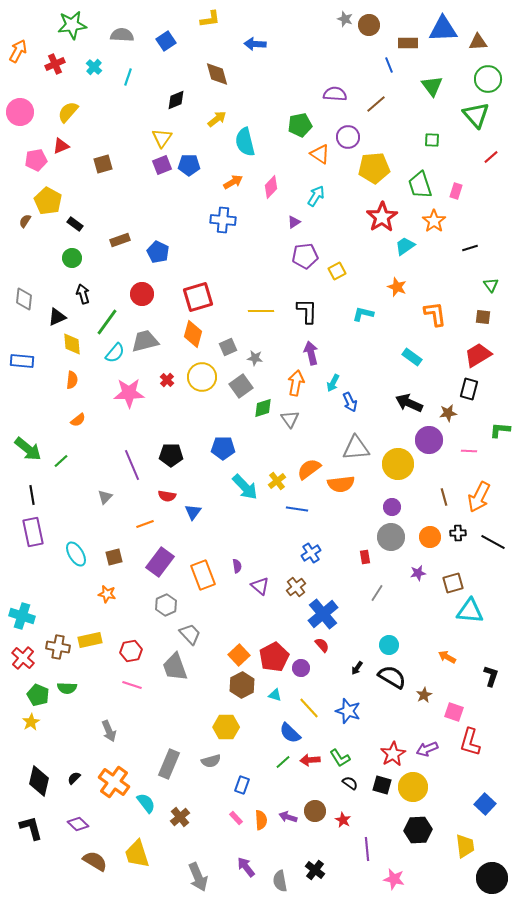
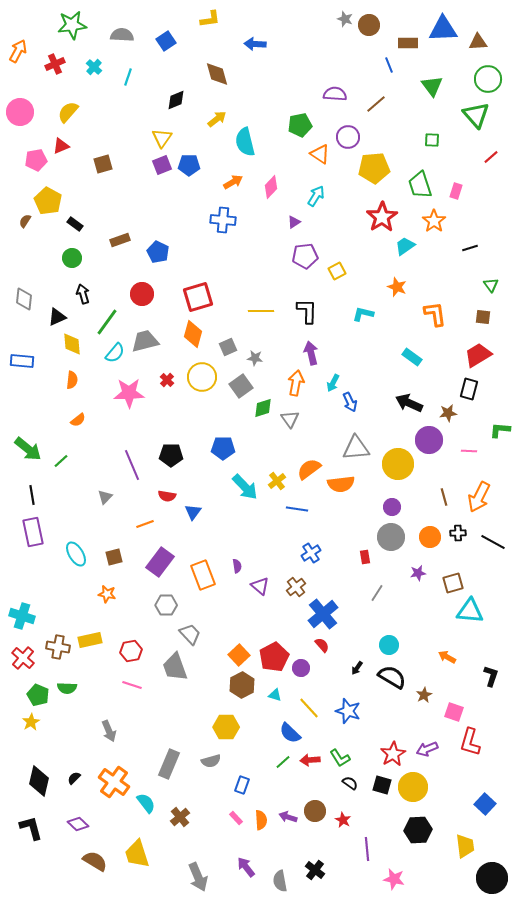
gray hexagon at (166, 605): rotated 25 degrees clockwise
